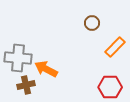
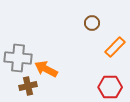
brown cross: moved 2 px right, 1 px down
